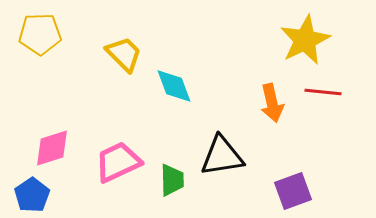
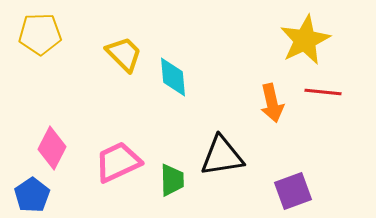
cyan diamond: moved 1 px left, 9 px up; rotated 15 degrees clockwise
pink diamond: rotated 45 degrees counterclockwise
